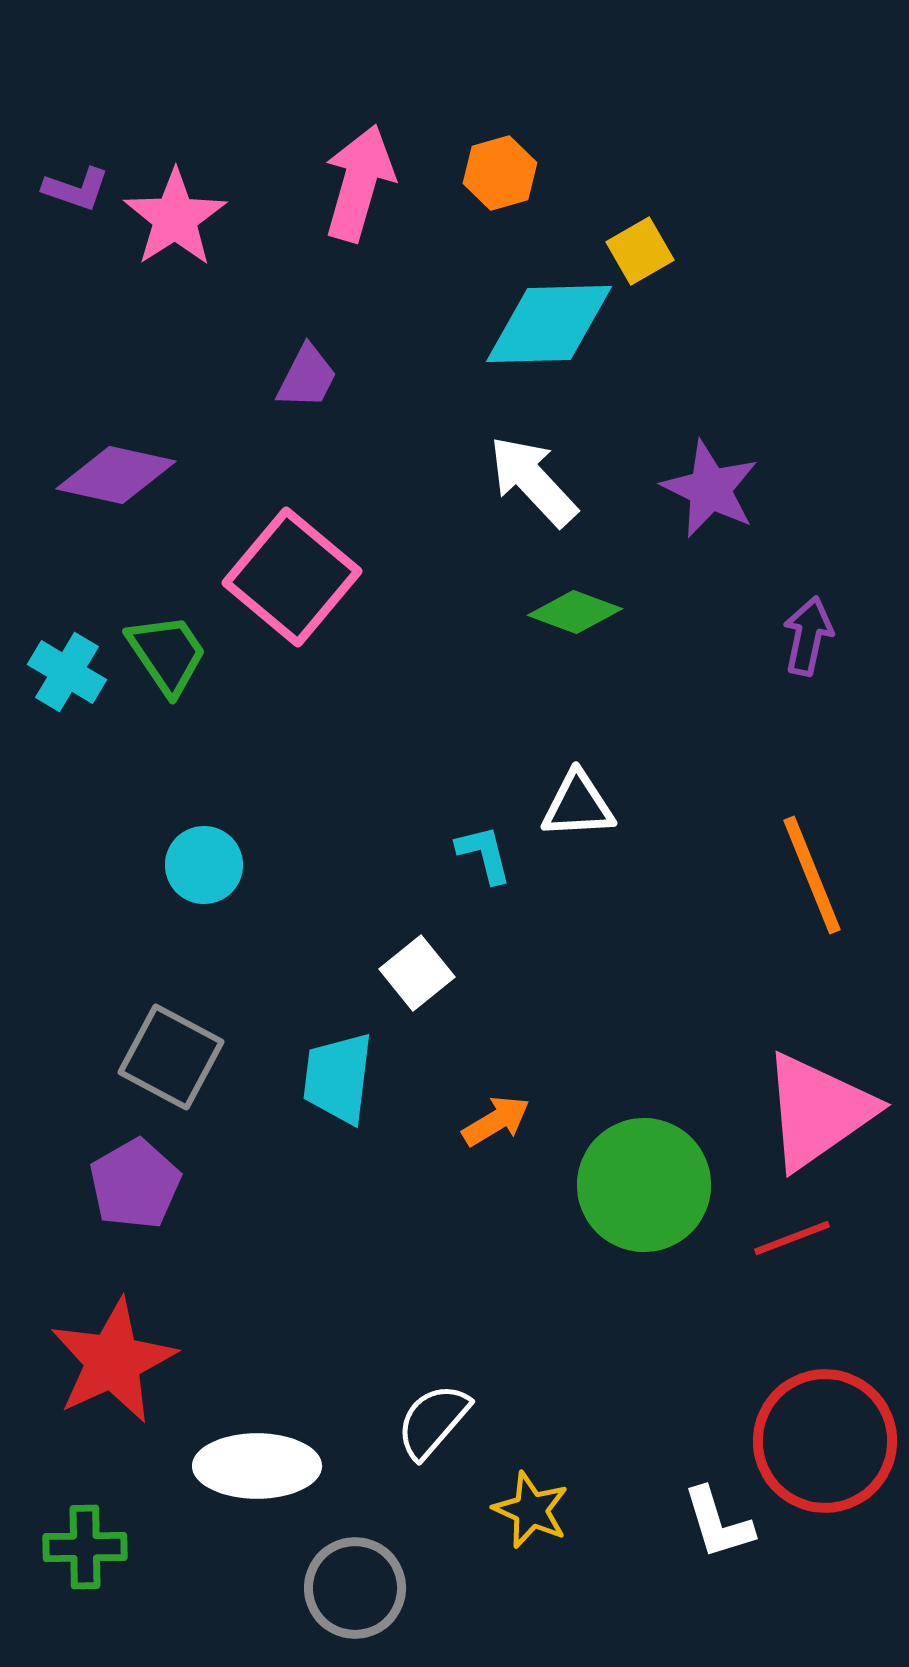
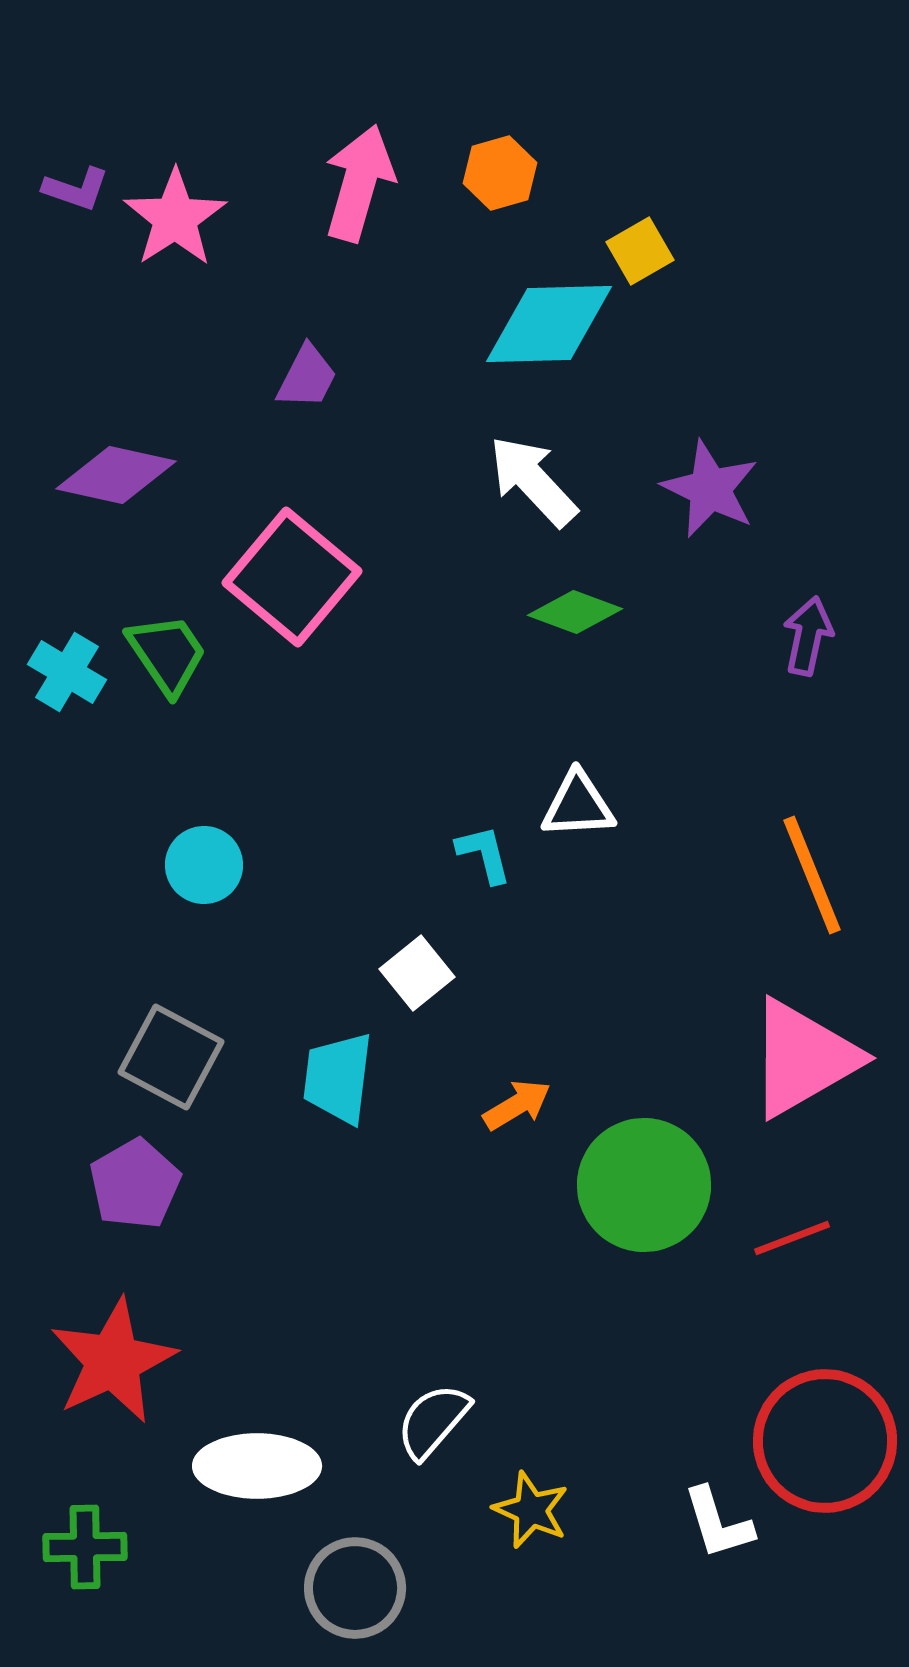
pink triangle: moved 15 px left, 53 px up; rotated 5 degrees clockwise
orange arrow: moved 21 px right, 16 px up
